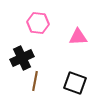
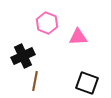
pink hexagon: moved 9 px right; rotated 15 degrees clockwise
black cross: moved 1 px right, 2 px up
black square: moved 12 px right
